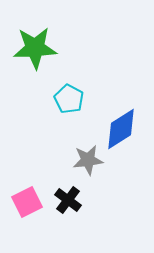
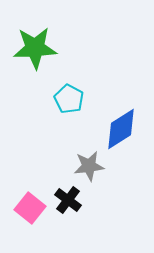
gray star: moved 1 px right, 6 px down
pink square: moved 3 px right, 6 px down; rotated 24 degrees counterclockwise
